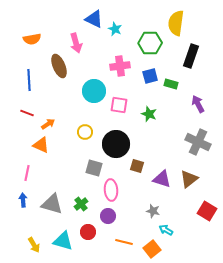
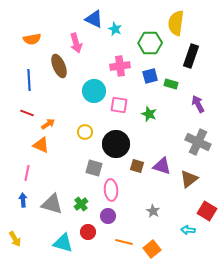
purple triangle: moved 13 px up
gray star: rotated 16 degrees clockwise
cyan arrow: moved 22 px right; rotated 24 degrees counterclockwise
cyan triangle: moved 2 px down
yellow arrow: moved 19 px left, 6 px up
